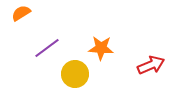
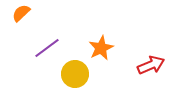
orange semicircle: rotated 12 degrees counterclockwise
orange star: rotated 30 degrees counterclockwise
